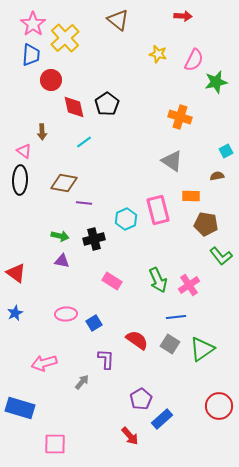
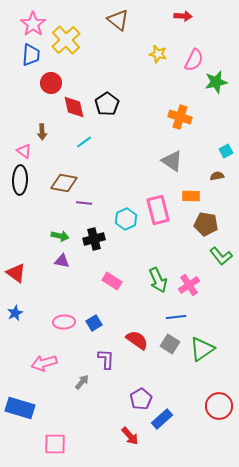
yellow cross at (65, 38): moved 1 px right, 2 px down
red circle at (51, 80): moved 3 px down
pink ellipse at (66, 314): moved 2 px left, 8 px down
